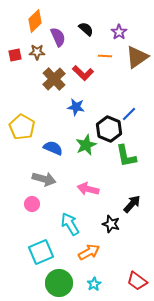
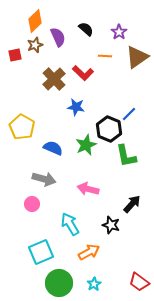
brown star: moved 2 px left, 7 px up; rotated 21 degrees counterclockwise
black star: moved 1 px down
red trapezoid: moved 2 px right, 1 px down
